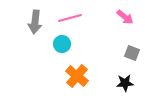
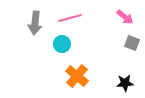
gray arrow: moved 1 px down
gray square: moved 10 px up
